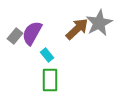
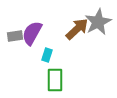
gray star: moved 1 px left, 1 px up
gray rectangle: rotated 42 degrees clockwise
cyan rectangle: rotated 56 degrees clockwise
green rectangle: moved 5 px right
